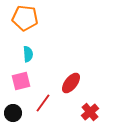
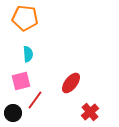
red line: moved 8 px left, 3 px up
